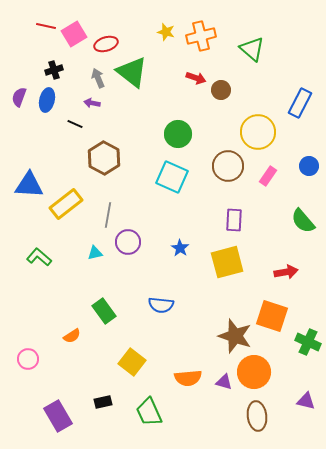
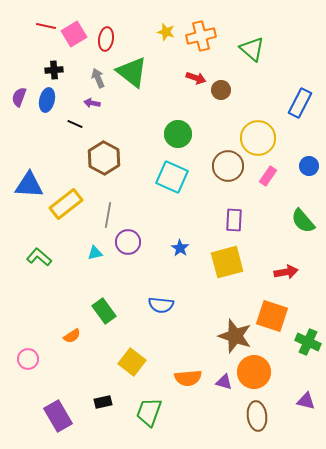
red ellipse at (106, 44): moved 5 px up; rotated 65 degrees counterclockwise
black cross at (54, 70): rotated 12 degrees clockwise
yellow circle at (258, 132): moved 6 px down
green trapezoid at (149, 412): rotated 44 degrees clockwise
